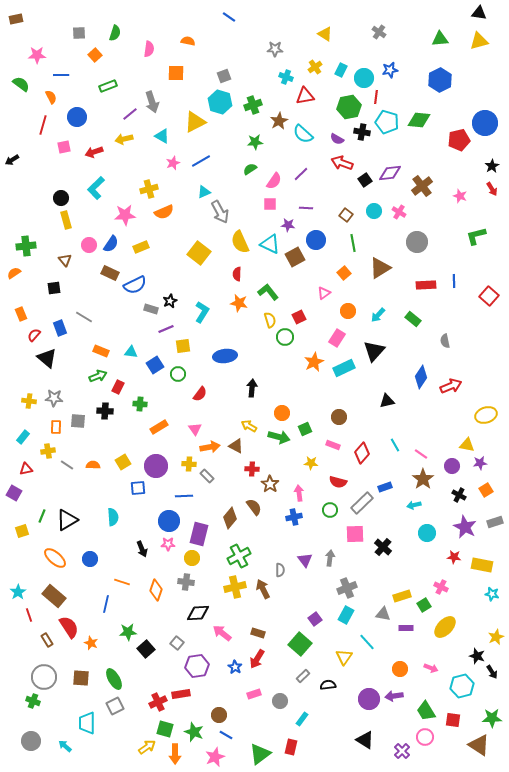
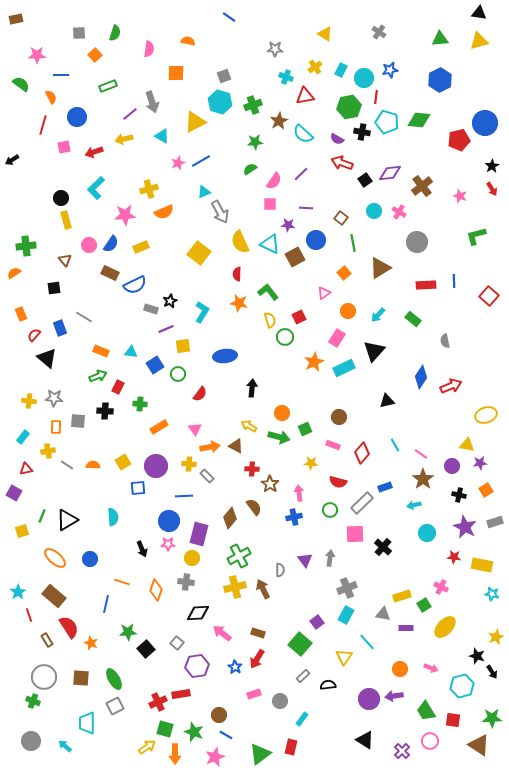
pink star at (173, 163): moved 5 px right
brown square at (346, 215): moved 5 px left, 3 px down
black cross at (459, 495): rotated 16 degrees counterclockwise
purple square at (315, 619): moved 2 px right, 3 px down
pink circle at (425, 737): moved 5 px right, 4 px down
